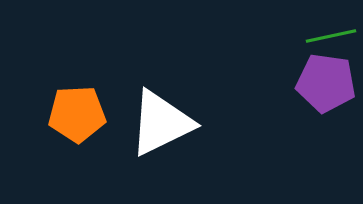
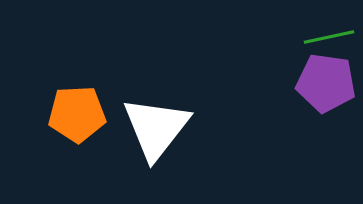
green line: moved 2 px left, 1 px down
white triangle: moved 5 px left, 5 px down; rotated 26 degrees counterclockwise
